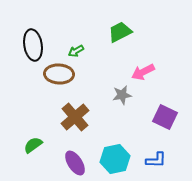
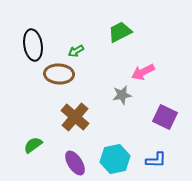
brown cross: rotated 8 degrees counterclockwise
